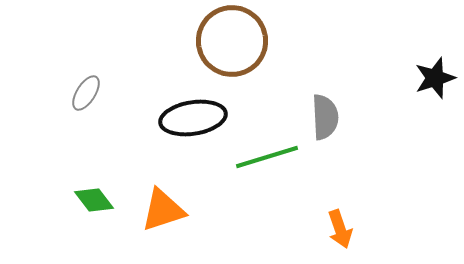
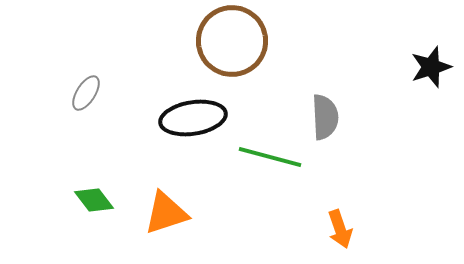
black star: moved 4 px left, 11 px up
green line: moved 3 px right; rotated 32 degrees clockwise
orange triangle: moved 3 px right, 3 px down
